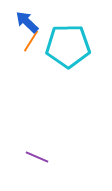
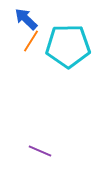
blue arrow: moved 1 px left, 3 px up
purple line: moved 3 px right, 6 px up
